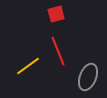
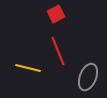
red square: rotated 12 degrees counterclockwise
yellow line: moved 2 px down; rotated 50 degrees clockwise
